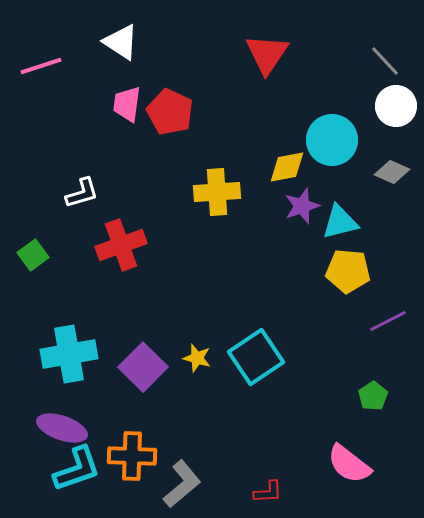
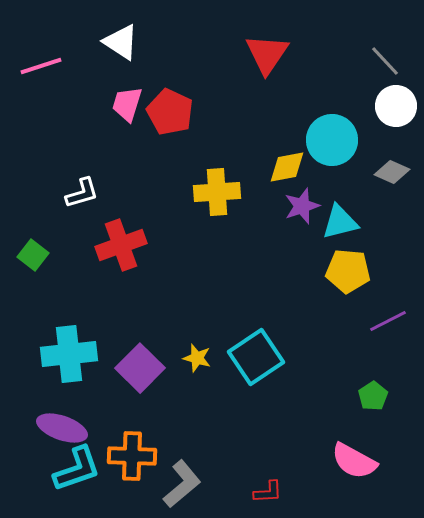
pink trapezoid: rotated 9 degrees clockwise
green square: rotated 16 degrees counterclockwise
cyan cross: rotated 4 degrees clockwise
purple square: moved 3 px left, 1 px down
pink semicircle: moved 5 px right, 3 px up; rotated 9 degrees counterclockwise
